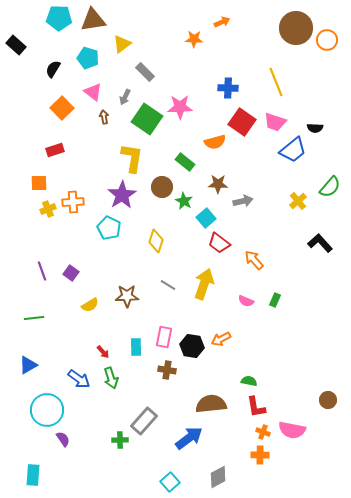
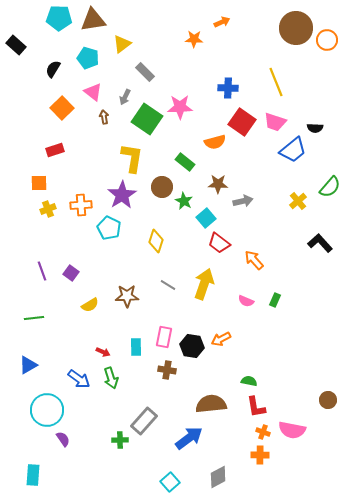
orange cross at (73, 202): moved 8 px right, 3 px down
red arrow at (103, 352): rotated 24 degrees counterclockwise
